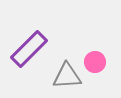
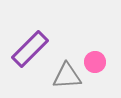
purple rectangle: moved 1 px right
